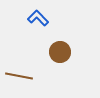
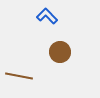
blue L-shape: moved 9 px right, 2 px up
